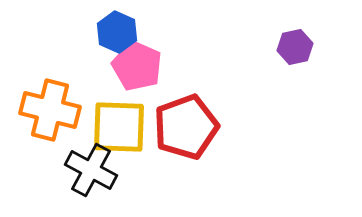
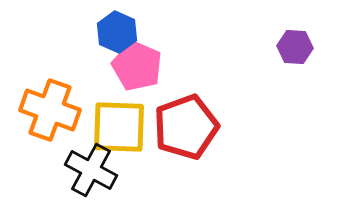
purple hexagon: rotated 16 degrees clockwise
orange cross: rotated 6 degrees clockwise
